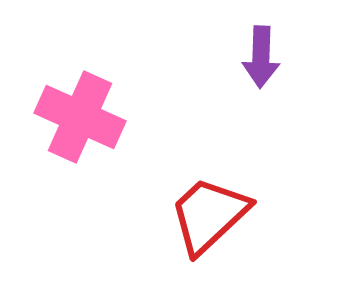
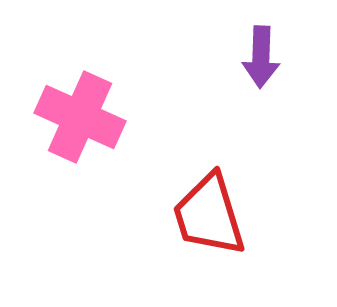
red trapezoid: rotated 64 degrees counterclockwise
